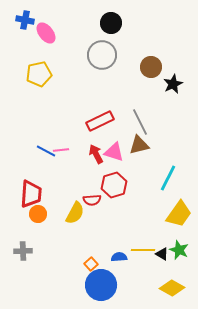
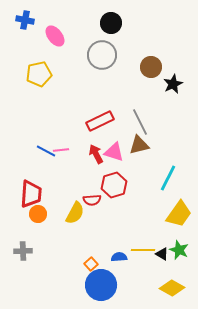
pink ellipse: moved 9 px right, 3 px down
